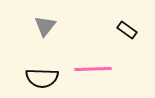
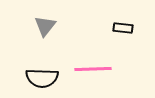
black rectangle: moved 4 px left, 2 px up; rotated 30 degrees counterclockwise
